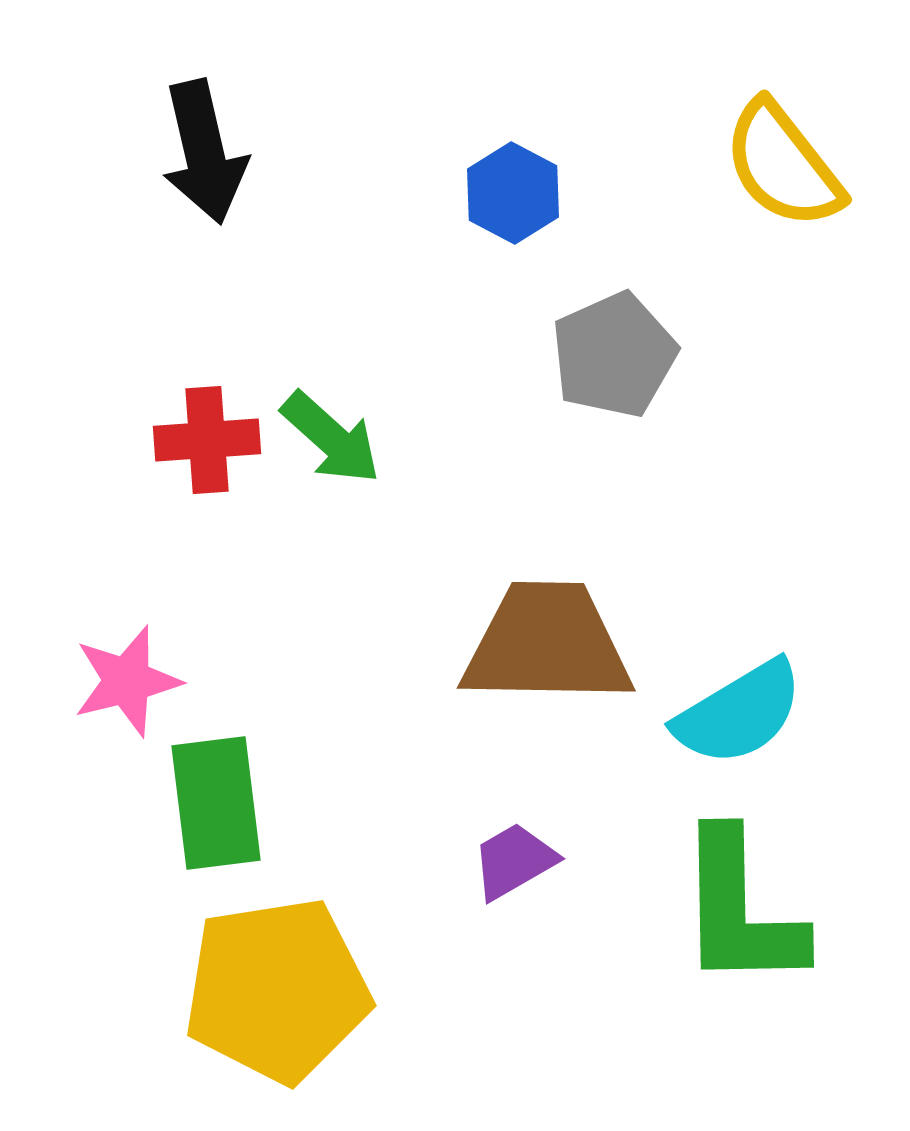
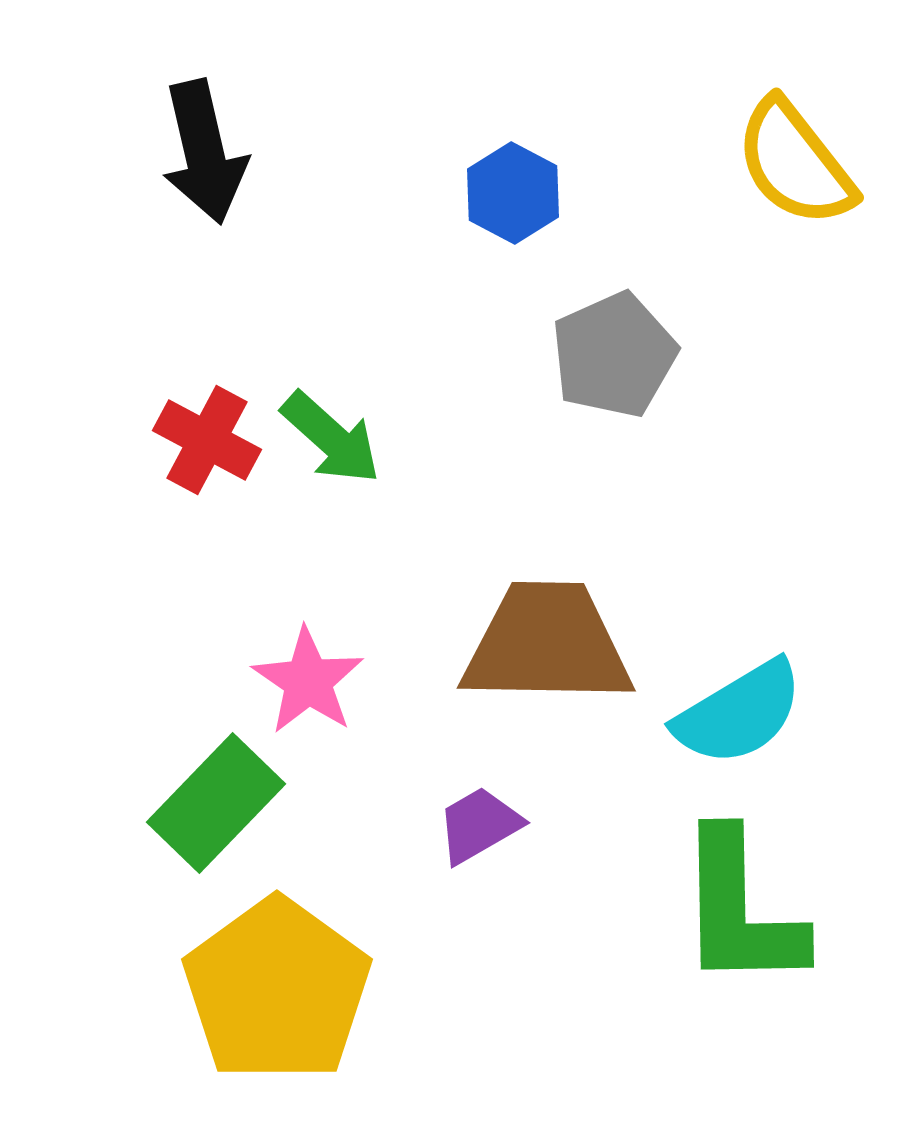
yellow semicircle: moved 12 px right, 2 px up
red cross: rotated 32 degrees clockwise
pink star: moved 181 px right; rotated 24 degrees counterclockwise
green rectangle: rotated 51 degrees clockwise
purple trapezoid: moved 35 px left, 36 px up
yellow pentagon: rotated 27 degrees counterclockwise
